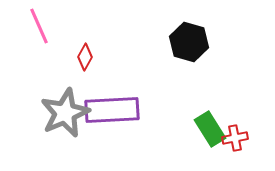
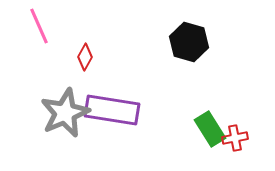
purple rectangle: rotated 12 degrees clockwise
